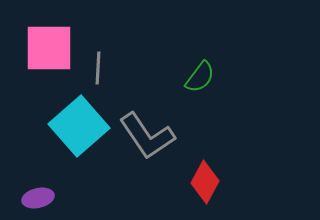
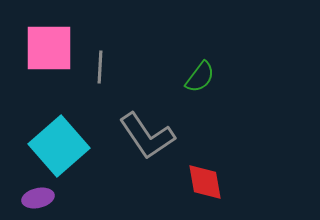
gray line: moved 2 px right, 1 px up
cyan square: moved 20 px left, 20 px down
red diamond: rotated 39 degrees counterclockwise
